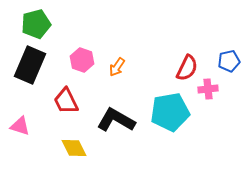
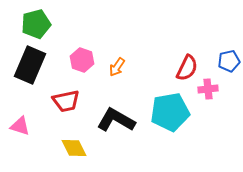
red trapezoid: rotated 76 degrees counterclockwise
